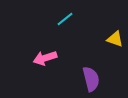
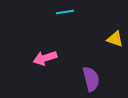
cyan line: moved 7 px up; rotated 30 degrees clockwise
